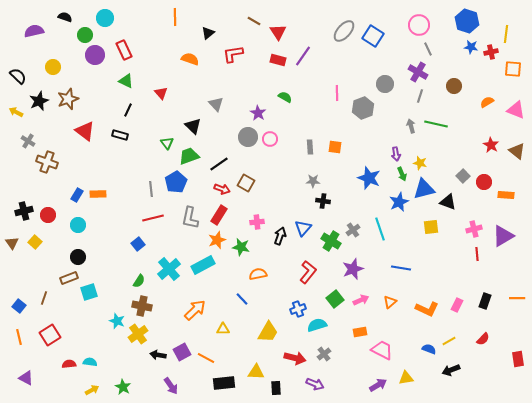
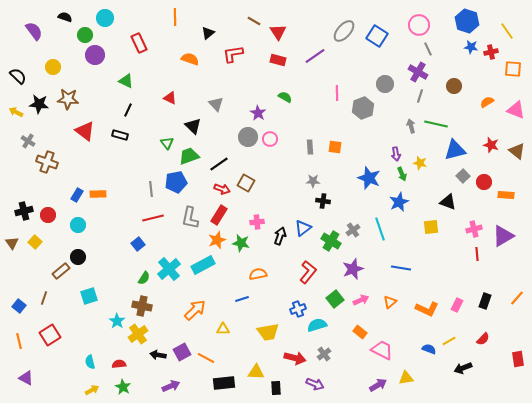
purple semicircle at (34, 31): rotated 66 degrees clockwise
yellow line at (506, 34): moved 1 px right, 3 px up; rotated 42 degrees counterclockwise
blue square at (373, 36): moved 4 px right
red rectangle at (124, 50): moved 15 px right, 7 px up
purple line at (303, 56): moved 12 px right; rotated 20 degrees clockwise
red triangle at (161, 93): moved 9 px right, 5 px down; rotated 24 degrees counterclockwise
brown star at (68, 99): rotated 25 degrees clockwise
black star at (39, 101): moved 3 px down; rotated 30 degrees clockwise
red star at (491, 145): rotated 14 degrees counterclockwise
blue pentagon at (176, 182): rotated 20 degrees clockwise
blue triangle at (424, 189): moved 31 px right, 39 px up
blue triangle at (303, 228): rotated 12 degrees clockwise
green star at (241, 247): moved 4 px up
brown rectangle at (69, 278): moved 8 px left, 7 px up; rotated 18 degrees counterclockwise
green semicircle at (139, 281): moved 5 px right, 3 px up
cyan square at (89, 292): moved 4 px down
orange line at (517, 298): rotated 49 degrees counterclockwise
blue line at (242, 299): rotated 64 degrees counterclockwise
cyan star at (117, 321): rotated 14 degrees clockwise
yellow trapezoid at (268, 332): rotated 50 degrees clockwise
orange rectangle at (360, 332): rotated 48 degrees clockwise
orange line at (19, 337): moved 4 px down
cyan semicircle at (90, 362): rotated 112 degrees counterclockwise
red semicircle at (69, 364): moved 50 px right
black arrow at (451, 370): moved 12 px right, 2 px up
purple arrow at (171, 386): rotated 78 degrees counterclockwise
